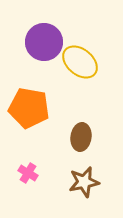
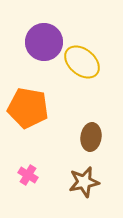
yellow ellipse: moved 2 px right
orange pentagon: moved 1 px left
brown ellipse: moved 10 px right
pink cross: moved 2 px down
